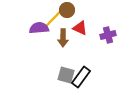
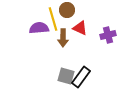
yellow line: rotated 60 degrees counterclockwise
gray square: moved 1 px down
